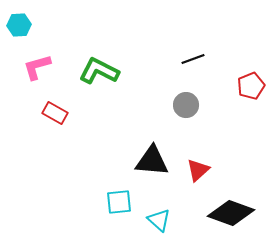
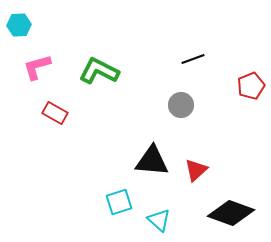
gray circle: moved 5 px left
red triangle: moved 2 px left
cyan square: rotated 12 degrees counterclockwise
